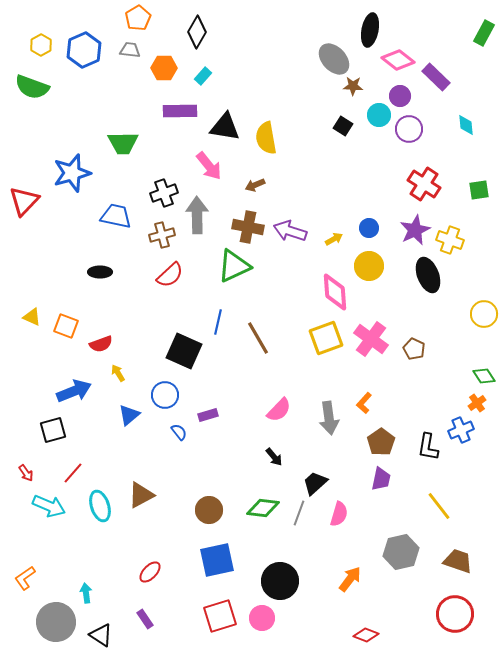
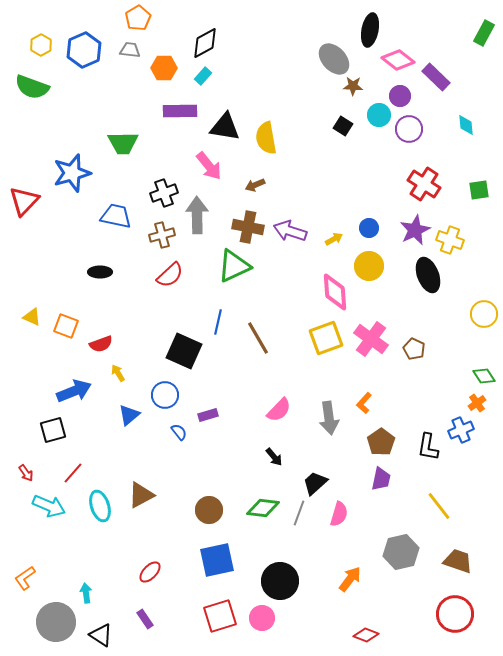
black diamond at (197, 32): moved 8 px right, 11 px down; rotated 32 degrees clockwise
